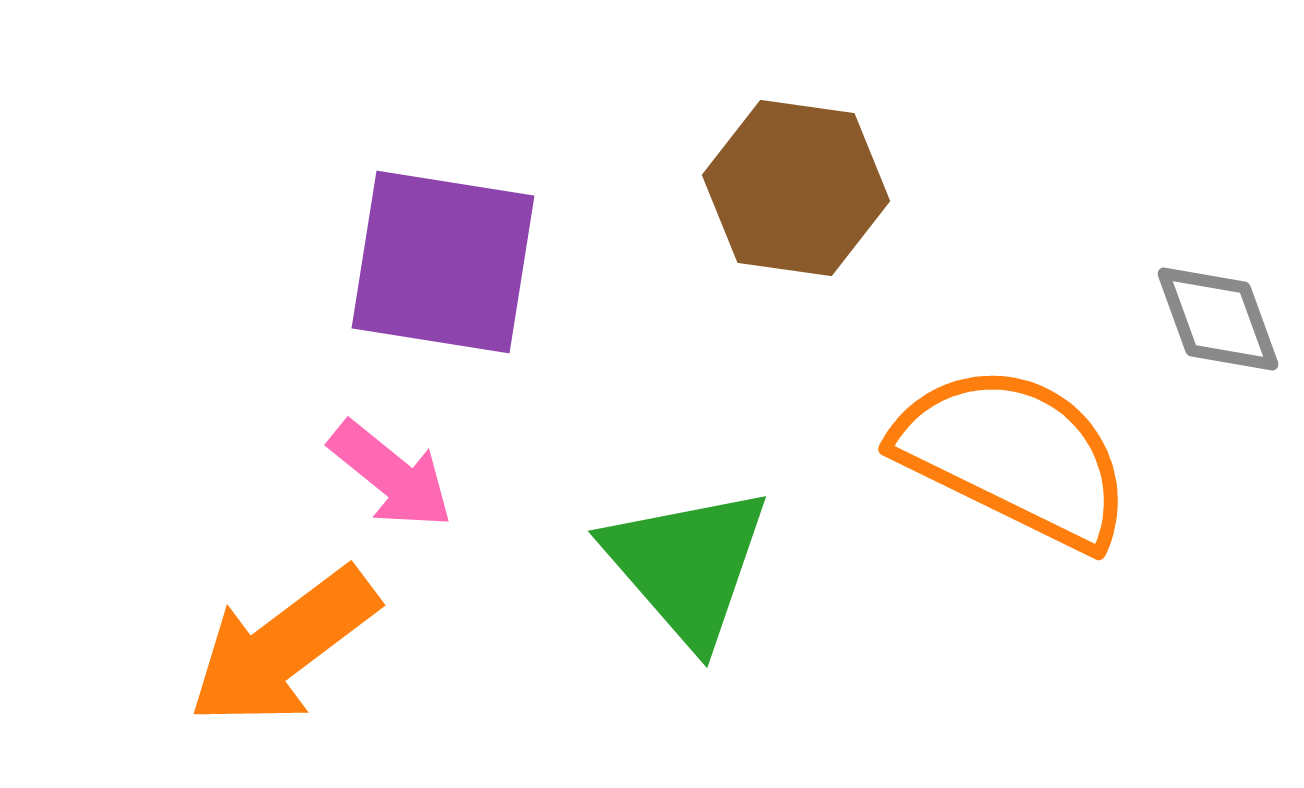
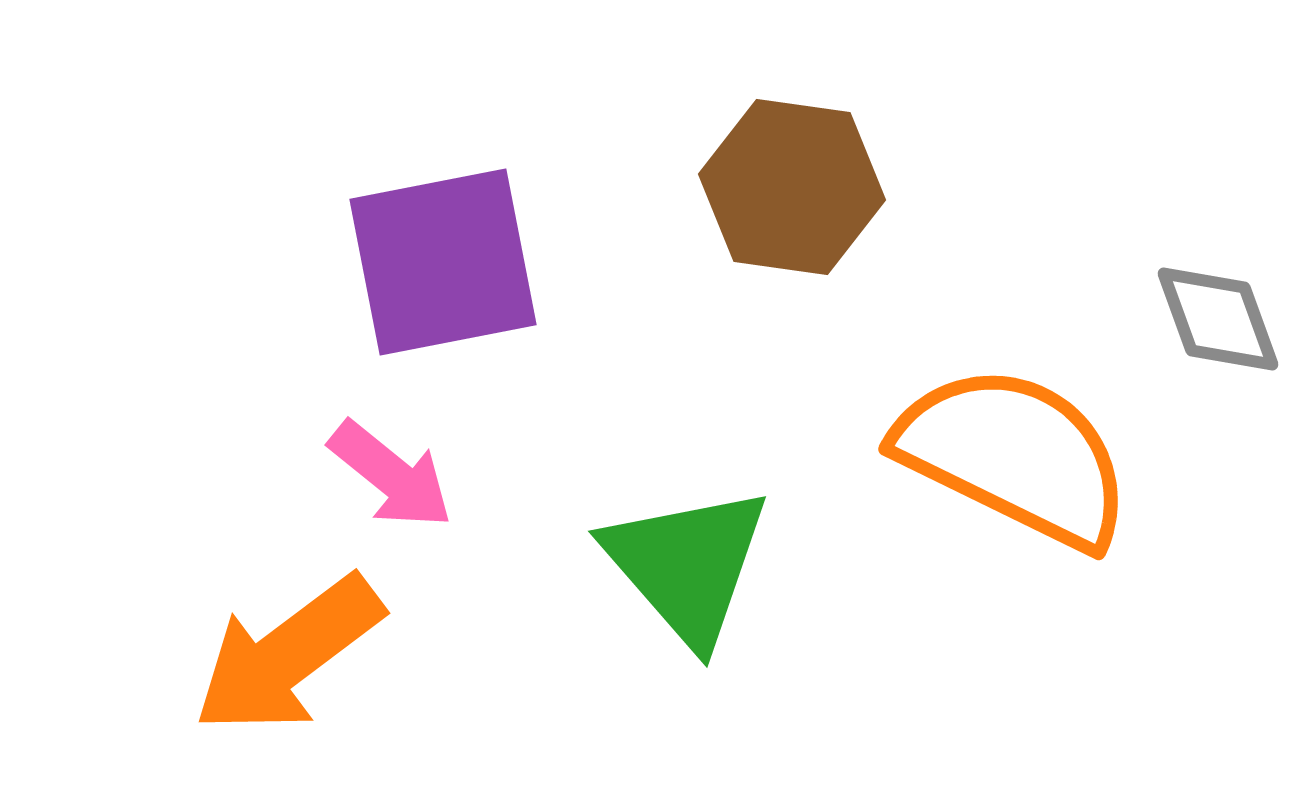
brown hexagon: moved 4 px left, 1 px up
purple square: rotated 20 degrees counterclockwise
orange arrow: moved 5 px right, 8 px down
